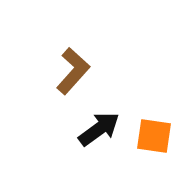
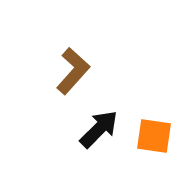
black arrow: rotated 9 degrees counterclockwise
